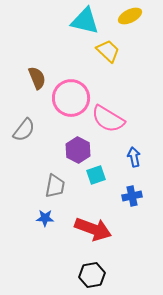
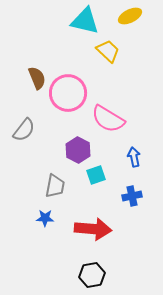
pink circle: moved 3 px left, 5 px up
red arrow: rotated 15 degrees counterclockwise
